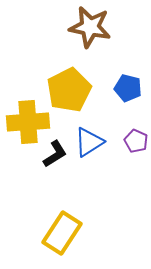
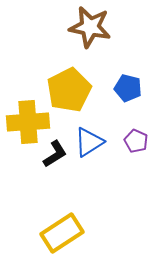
yellow rectangle: rotated 24 degrees clockwise
